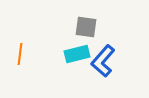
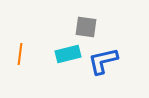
cyan rectangle: moved 9 px left
blue L-shape: rotated 36 degrees clockwise
